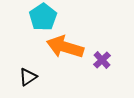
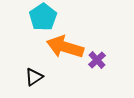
purple cross: moved 5 px left
black triangle: moved 6 px right
